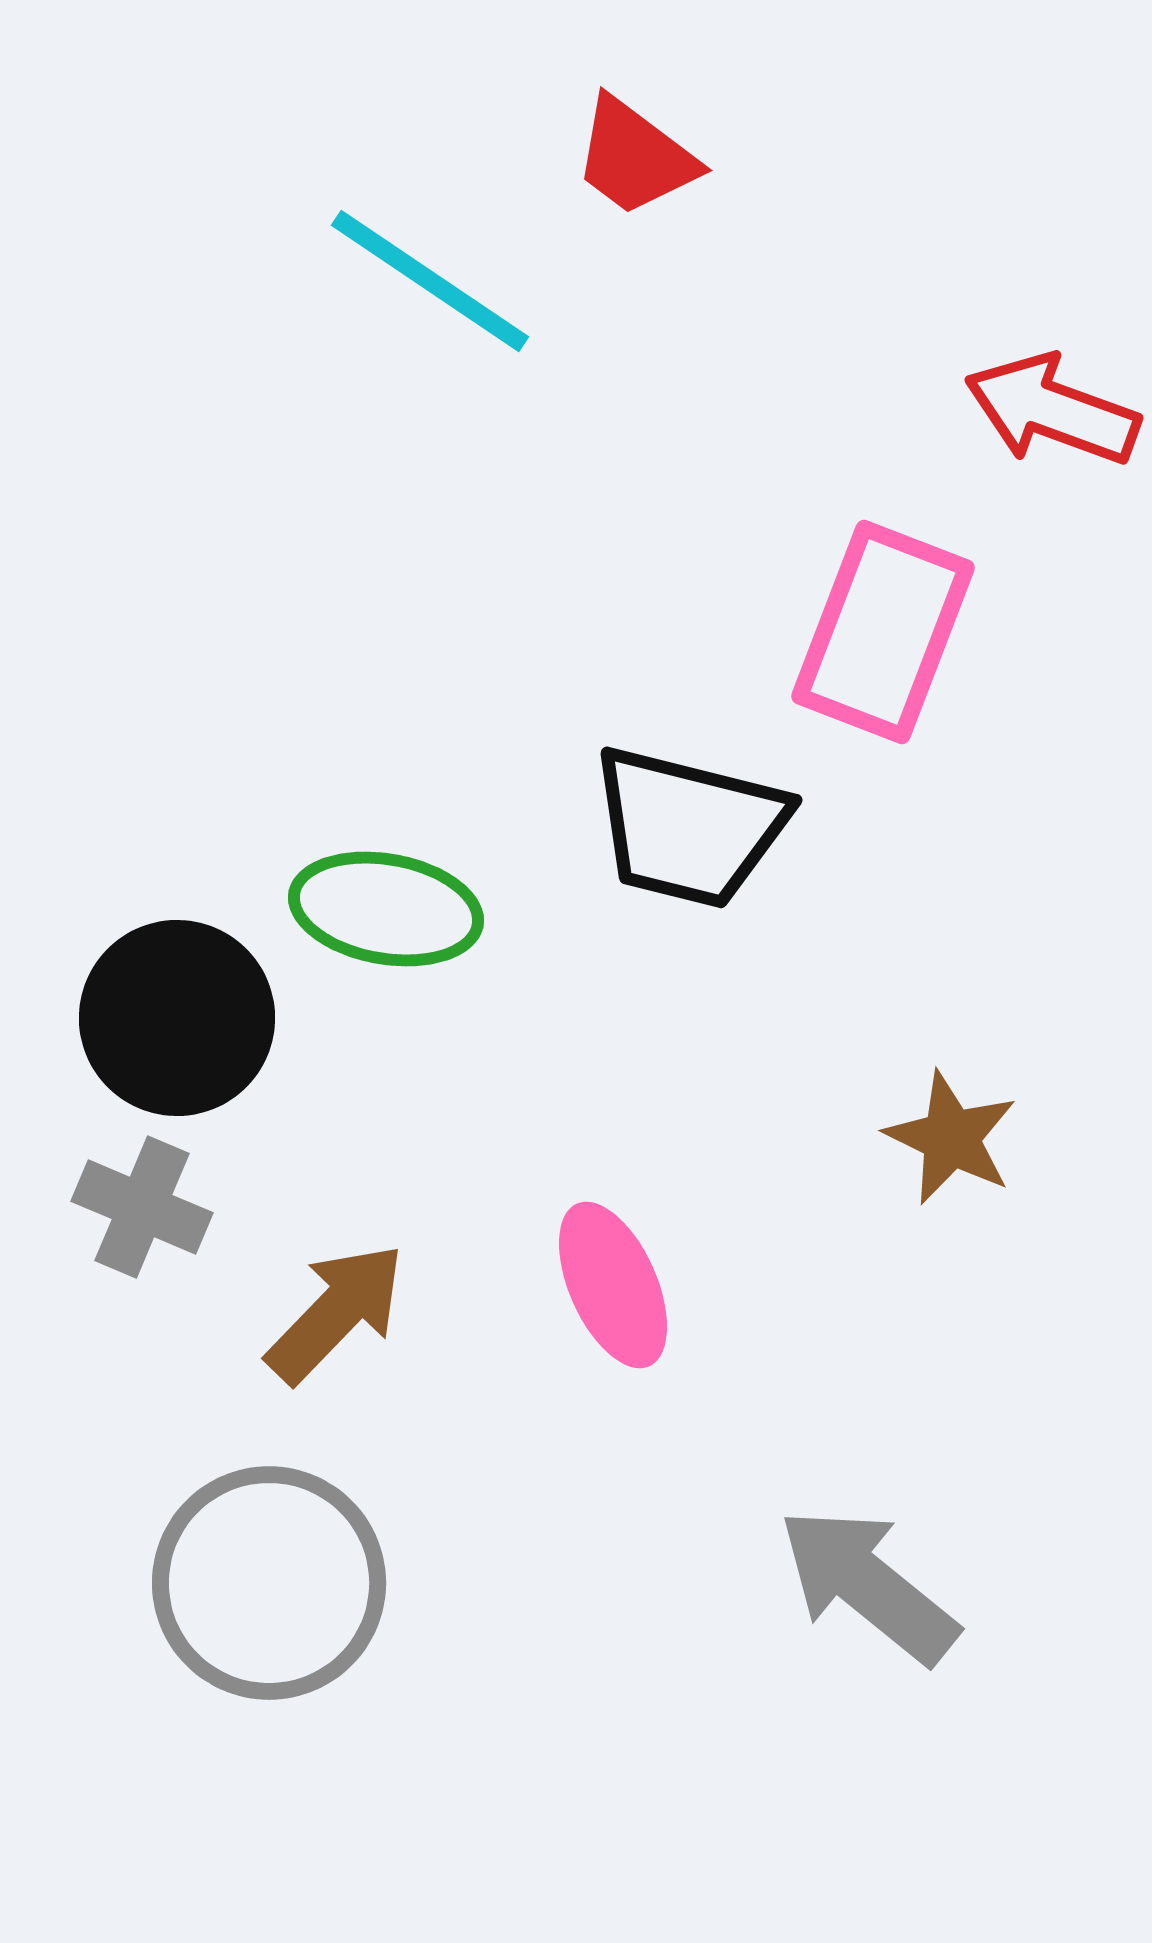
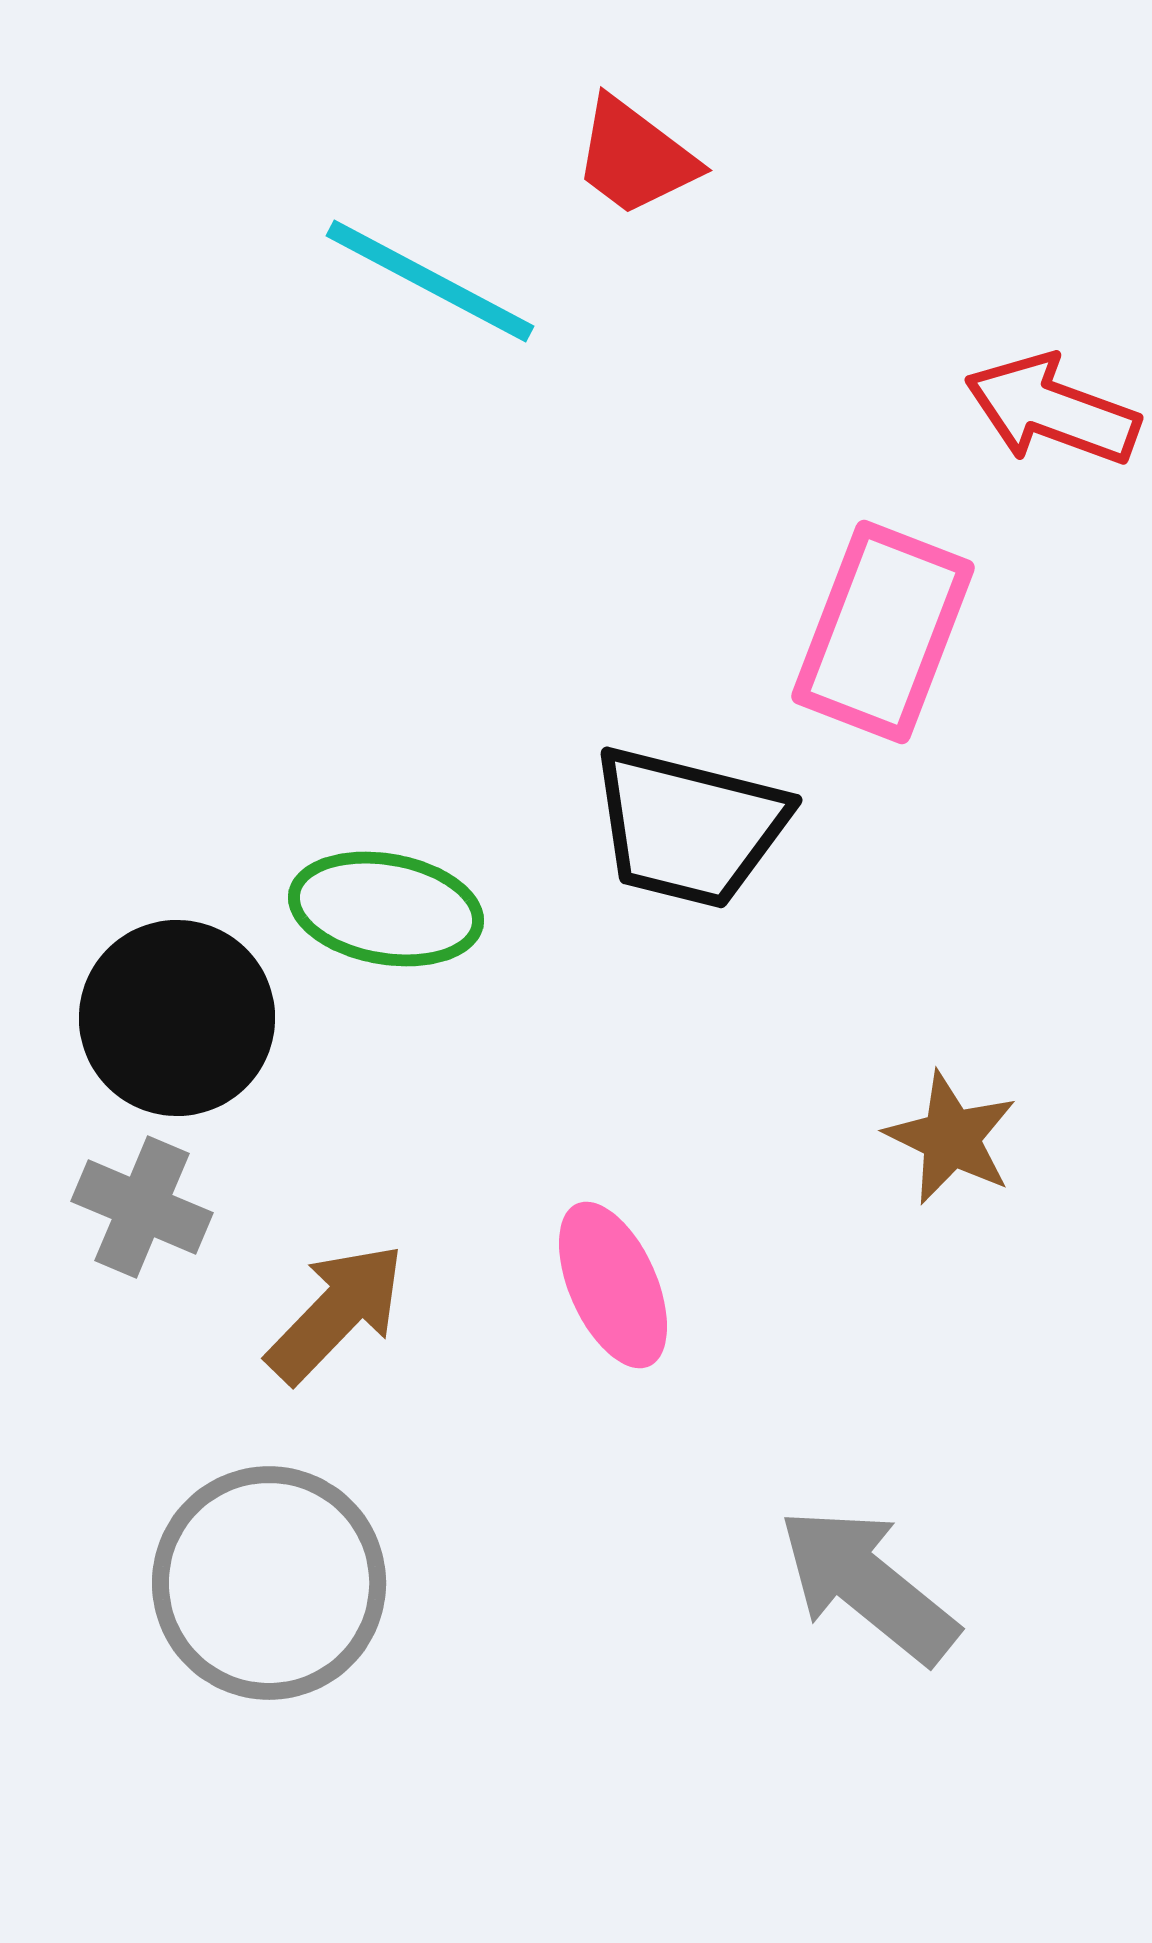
cyan line: rotated 6 degrees counterclockwise
